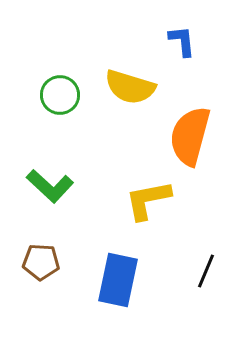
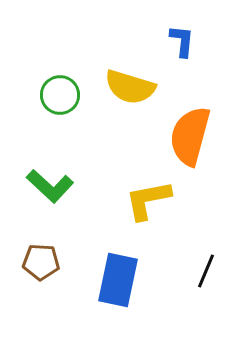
blue L-shape: rotated 12 degrees clockwise
